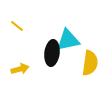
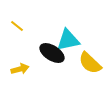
black ellipse: rotated 65 degrees counterclockwise
yellow semicircle: rotated 125 degrees clockwise
